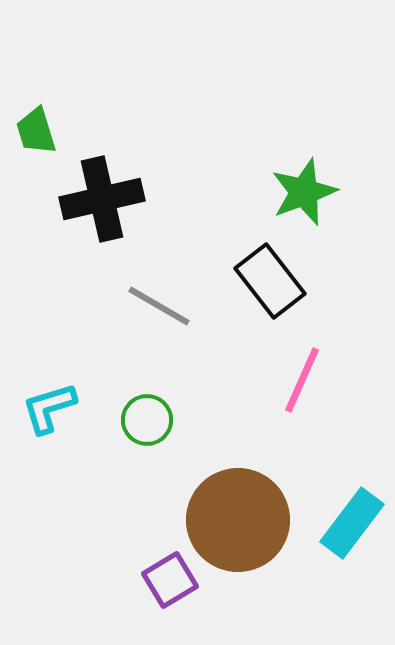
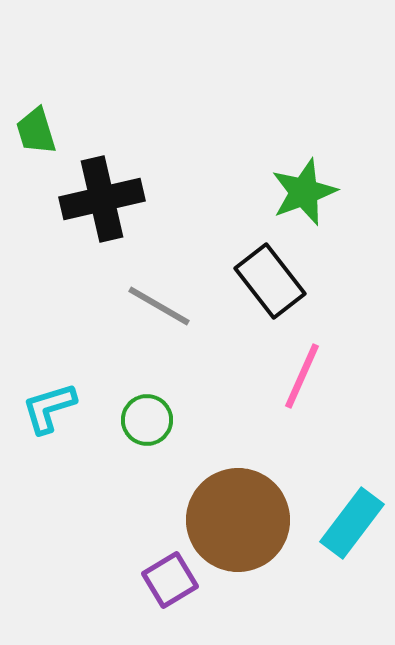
pink line: moved 4 px up
